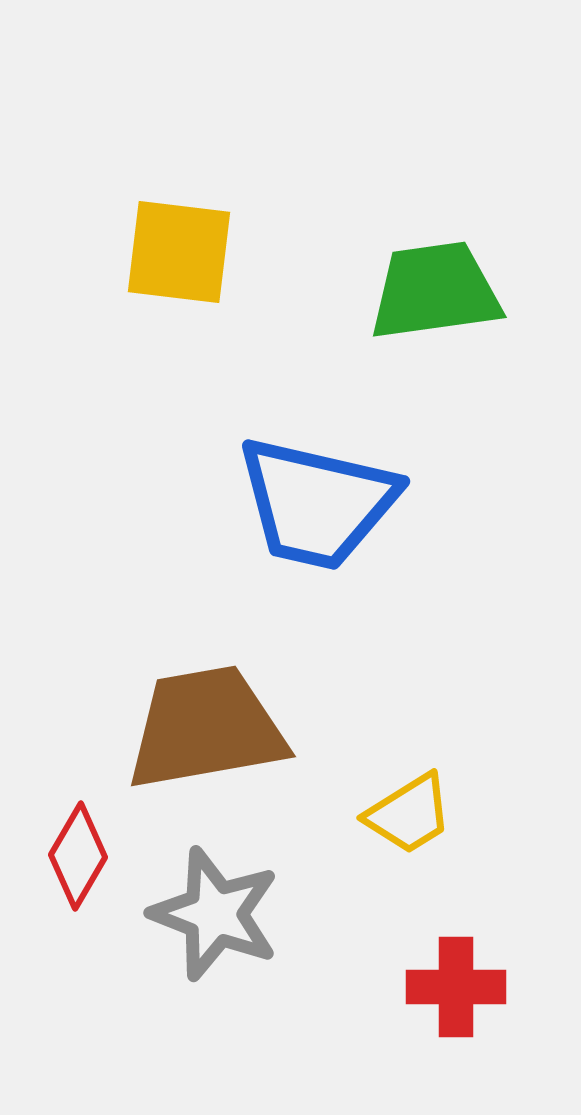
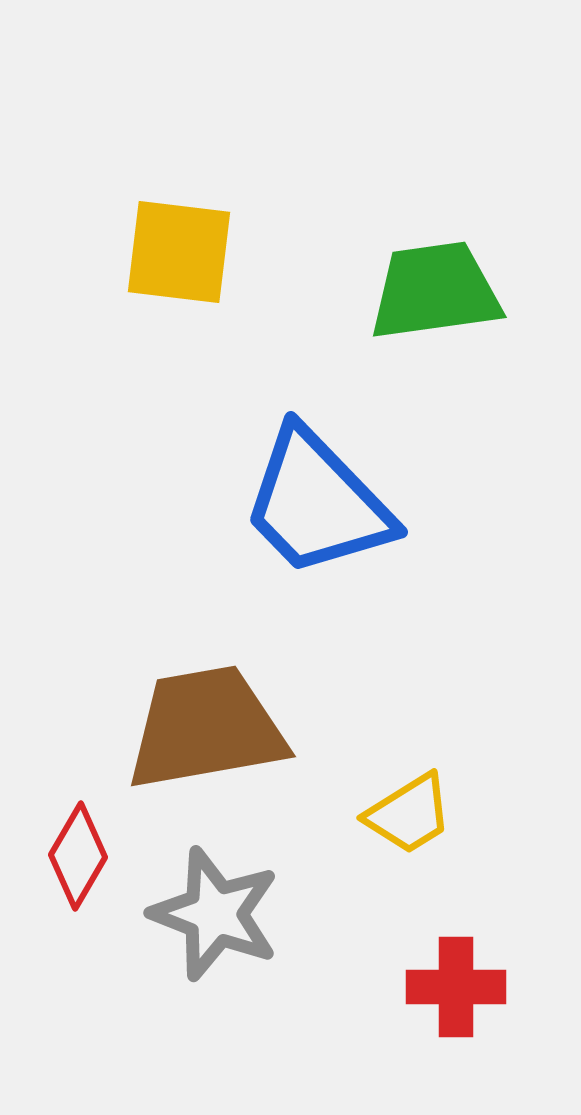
blue trapezoid: rotated 33 degrees clockwise
